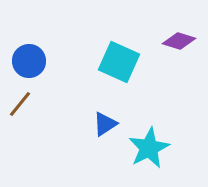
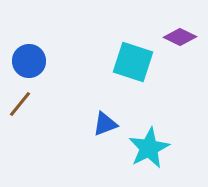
purple diamond: moved 1 px right, 4 px up; rotated 8 degrees clockwise
cyan square: moved 14 px right; rotated 6 degrees counterclockwise
blue triangle: rotated 12 degrees clockwise
